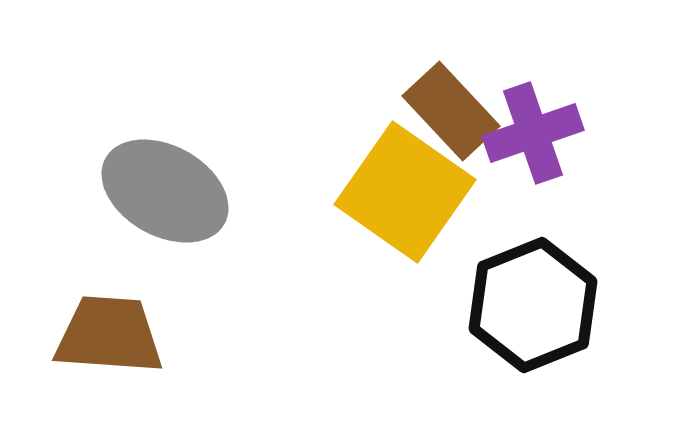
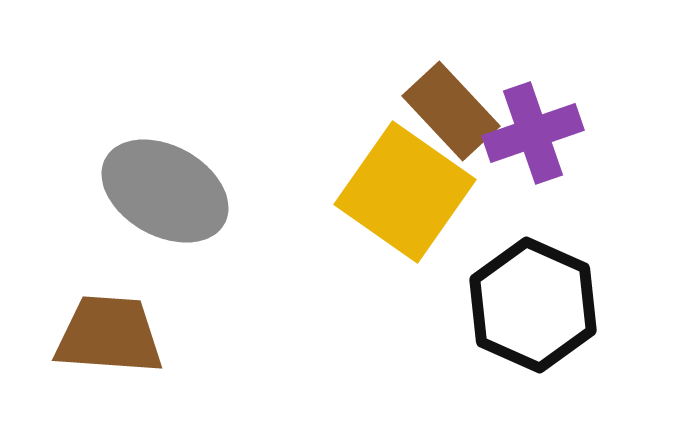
black hexagon: rotated 14 degrees counterclockwise
